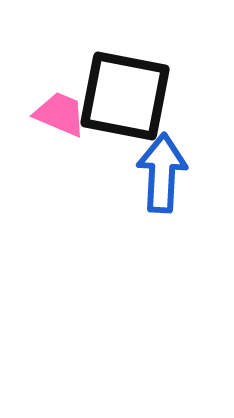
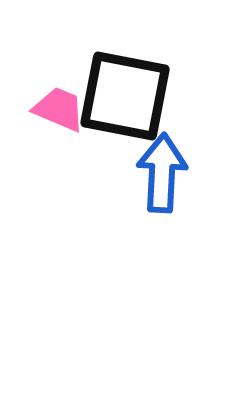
pink trapezoid: moved 1 px left, 5 px up
